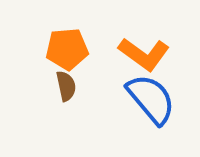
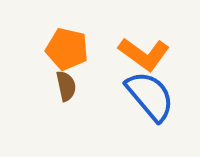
orange pentagon: rotated 18 degrees clockwise
blue semicircle: moved 1 px left, 3 px up
